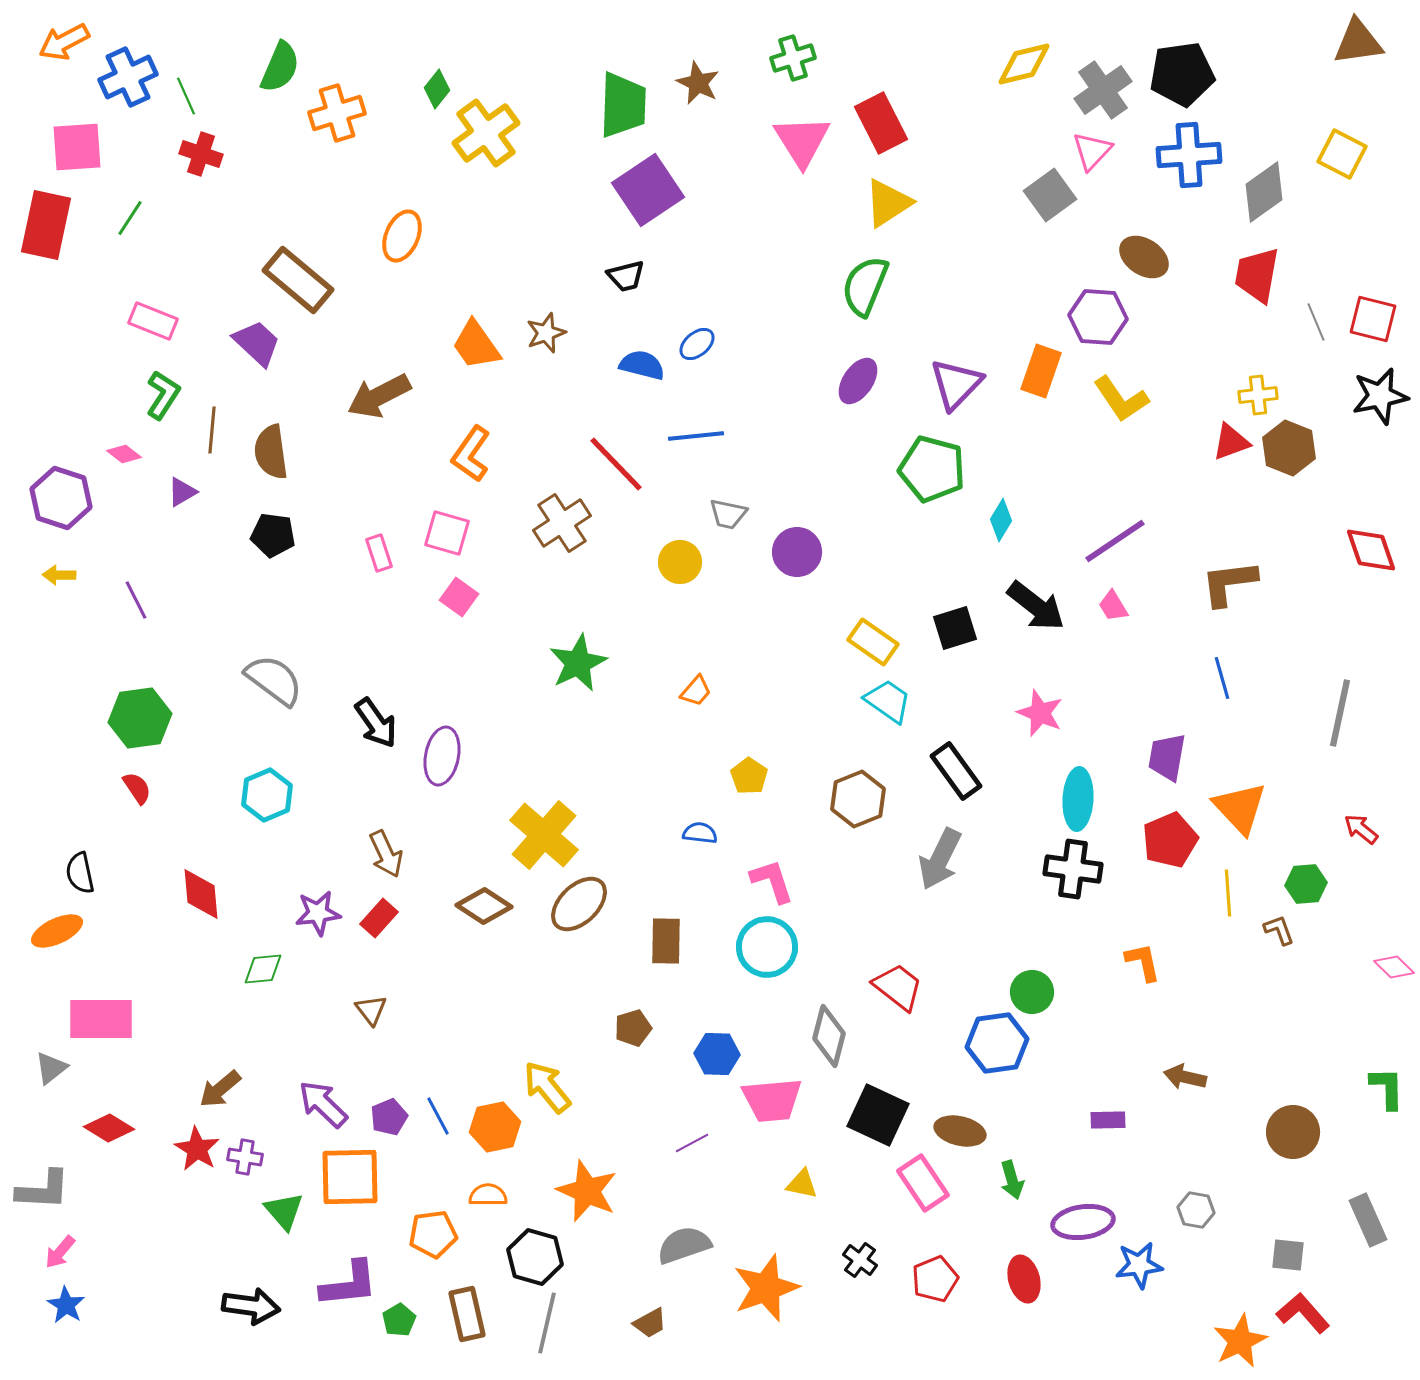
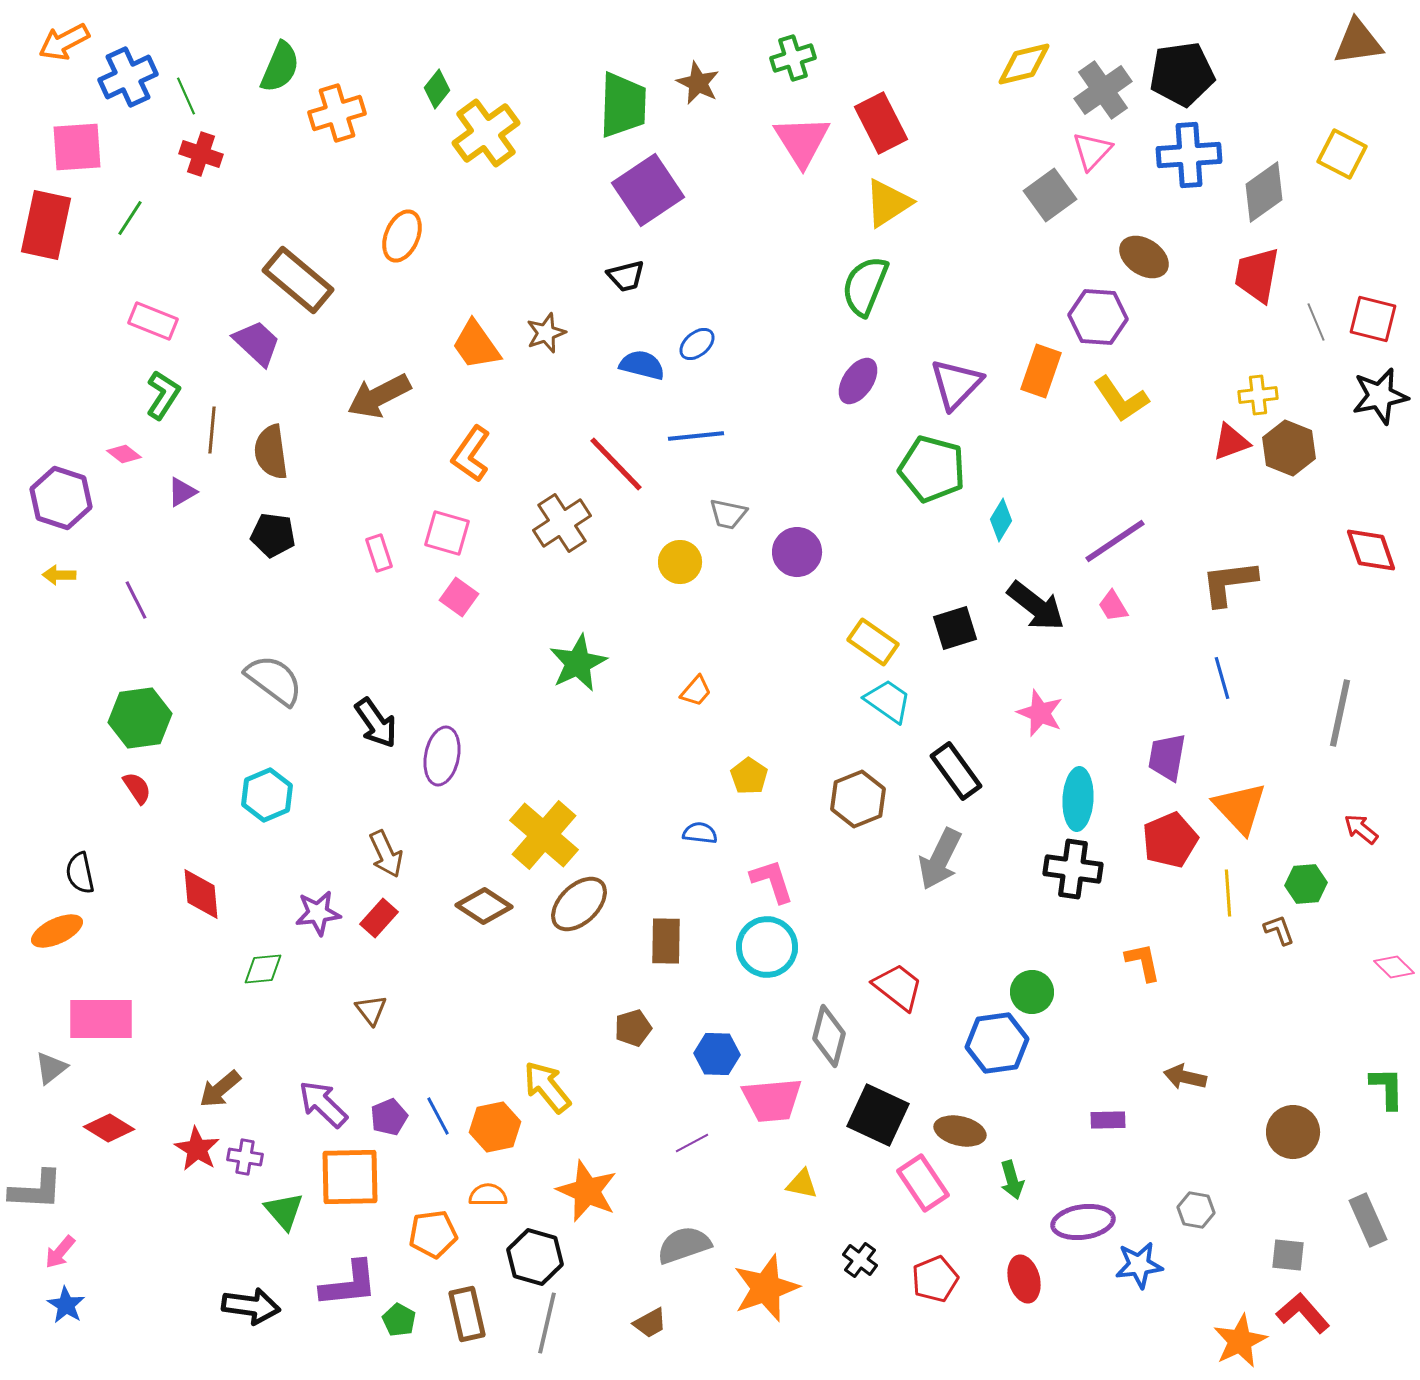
gray L-shape at (43, 1190): moved 7 px left
green pentagon at (399, 1320): rotated 12 degrees counterclockwise
